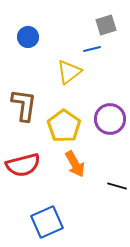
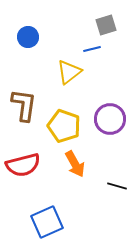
yellow pentagon: rotated 16 degrees counterclockwise
